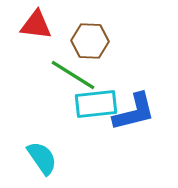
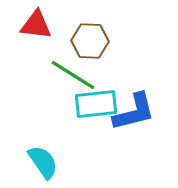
cyan semicircle: moved 1 px right, 4 px down
